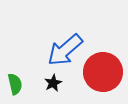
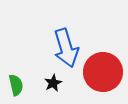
blue arrow: moved 1 px right, 2 px up; rotated 66 degrees counterclockwise
green semicircle: moved 1 px right, 1 px down
